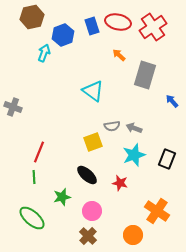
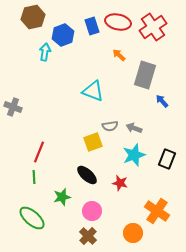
brown hexagon: moved 1 px right
cyan arrow: moved 1 px right, 1 px up; rotated 12 degrees counterclockwise
cyan triangle: rotated 15 degrees counterclockwise
blue arrow: moved 10 px left
gray semicircle: moved 2 px left
orange circle: moved 2 px up
